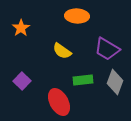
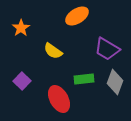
orange ellipse: rotated 35 degrees counterclockwise
yellow semicircle: moved 9 px left
green rectangle: moved 1 px right, 1 px up
red ellipse: moved 3 px up
